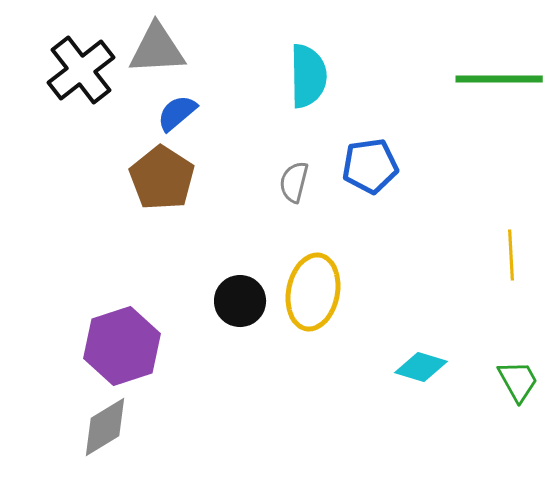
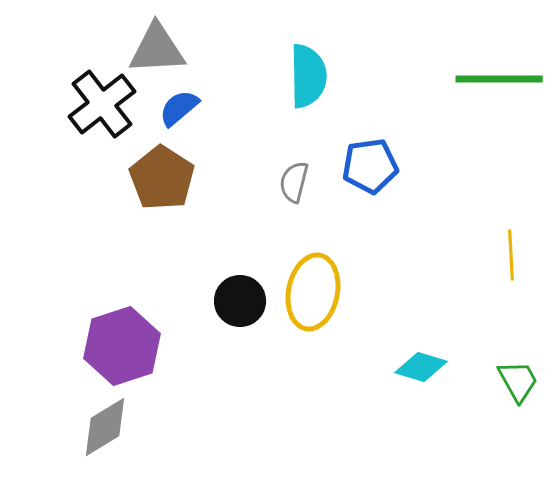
black cross: moved 21 px right, 34 px down
blue semicircle: moved 2 px right, 5 px up
